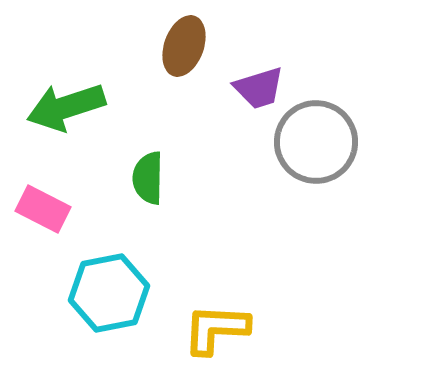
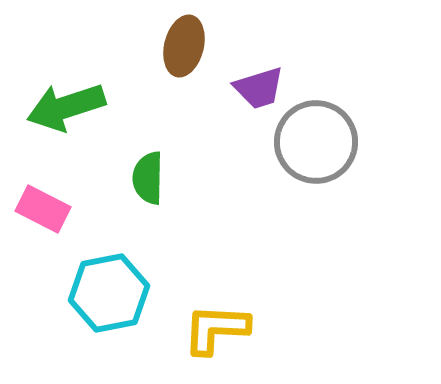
brown ellipse: rotated 6 degrees counterclockwise
